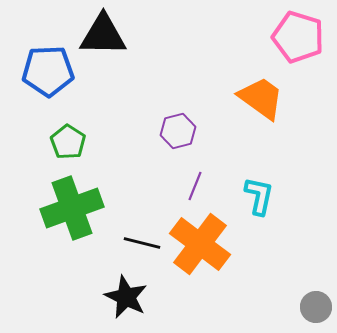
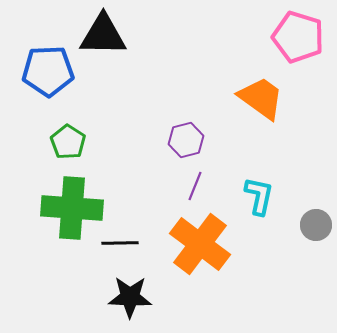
purple hexagon: moved 8 px right, 9 px down
green cross: rotated 24 degrees clockwise
black line: moved 22 px left; rotated 15 degrees counterclockwise
black star: moved 4 px right; rotated 24 degrees counterclockwise
gray circle: moved 82 px up
